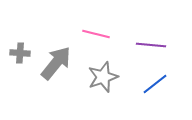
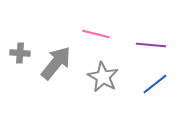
gray star: rotated 24 degrees counterclockwise
